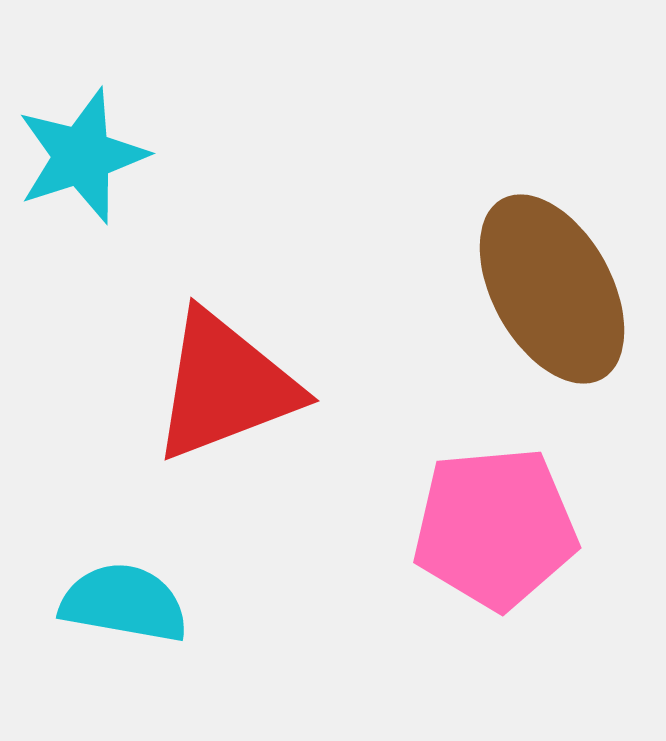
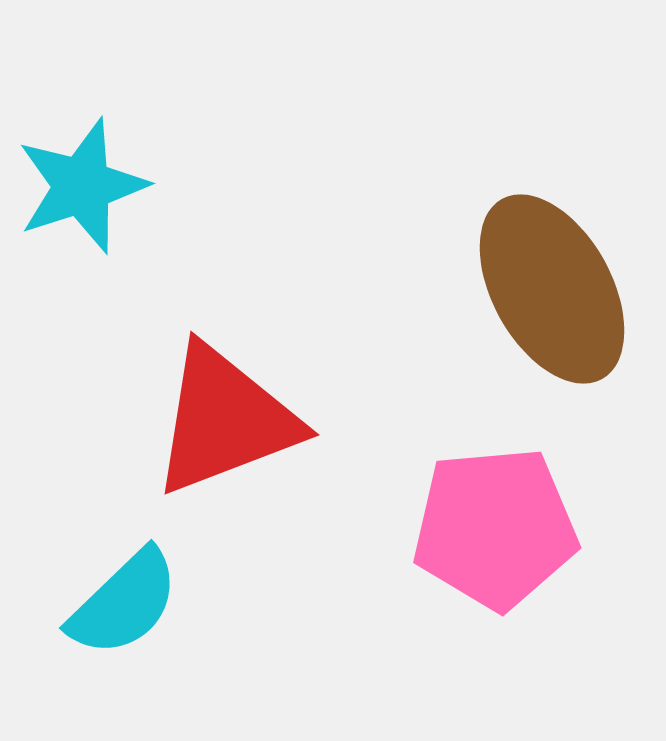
cyan star: moved 30 px down
red triangle: moved 34 px down
cyan semicircle: rotated 126 degrees clockwise
